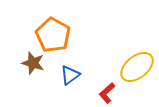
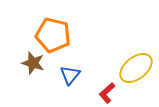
orange pentagon: rotated 16 degrees counterclockwise
yellow ellipse: moved 1 px left, 1 px down
blue triangle: rotated 15 degrees counterclockwise
